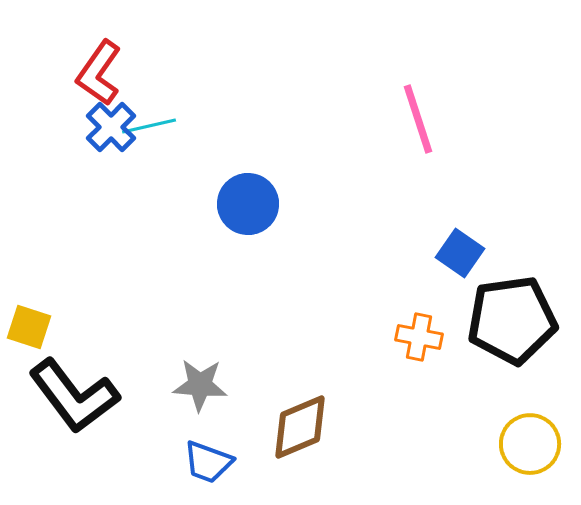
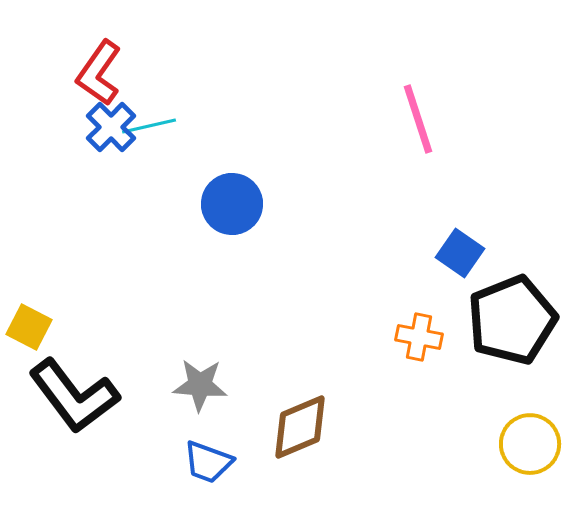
blue circle: moved 16 px left
black pentagon: rotated 14 degrees counterclockwise
yellow square: rotated 9 degrees clockwise
